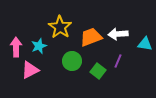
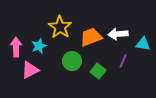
cyan triangle: moved 2 px left
purple line: moved 5 px right
